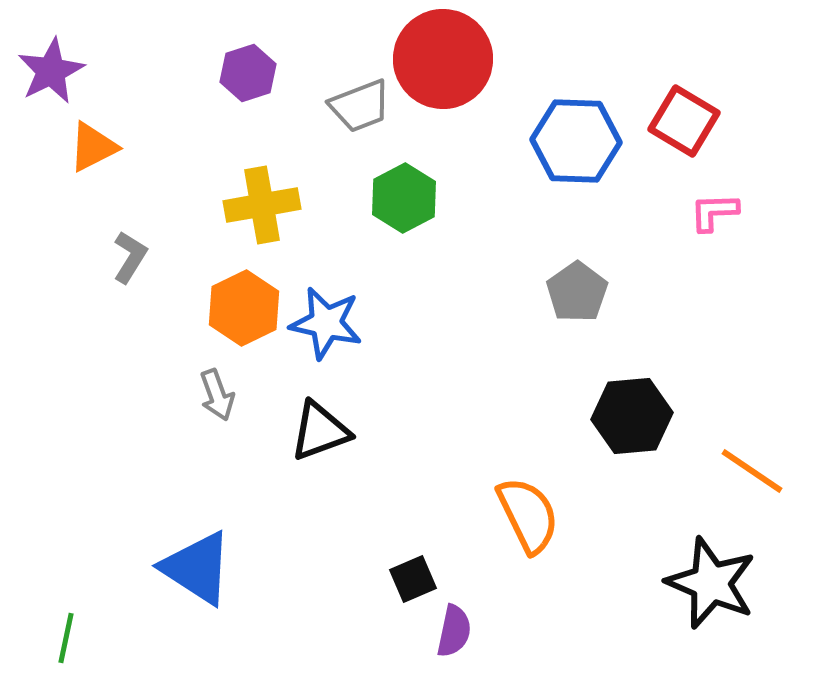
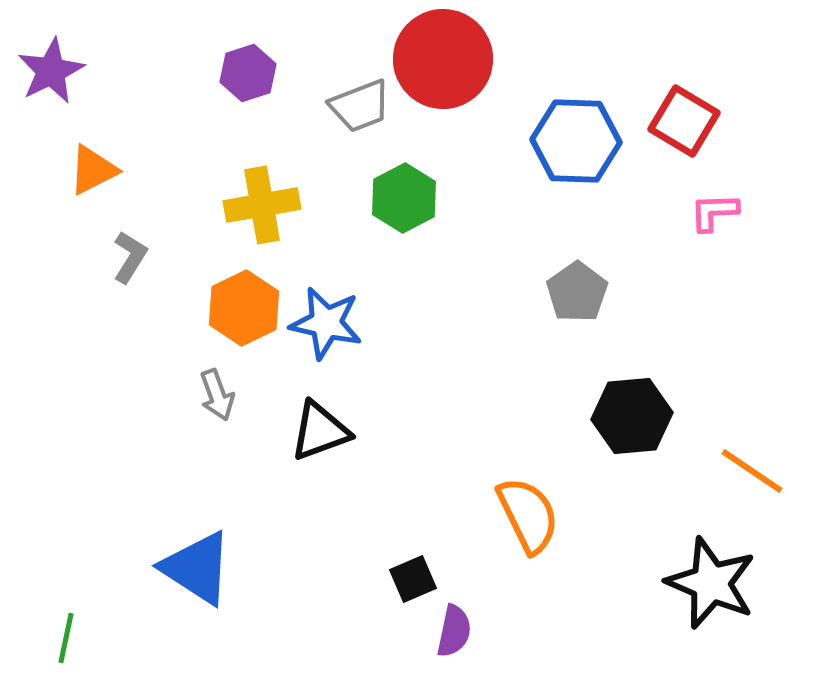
orange triangle: moved 23 px down
